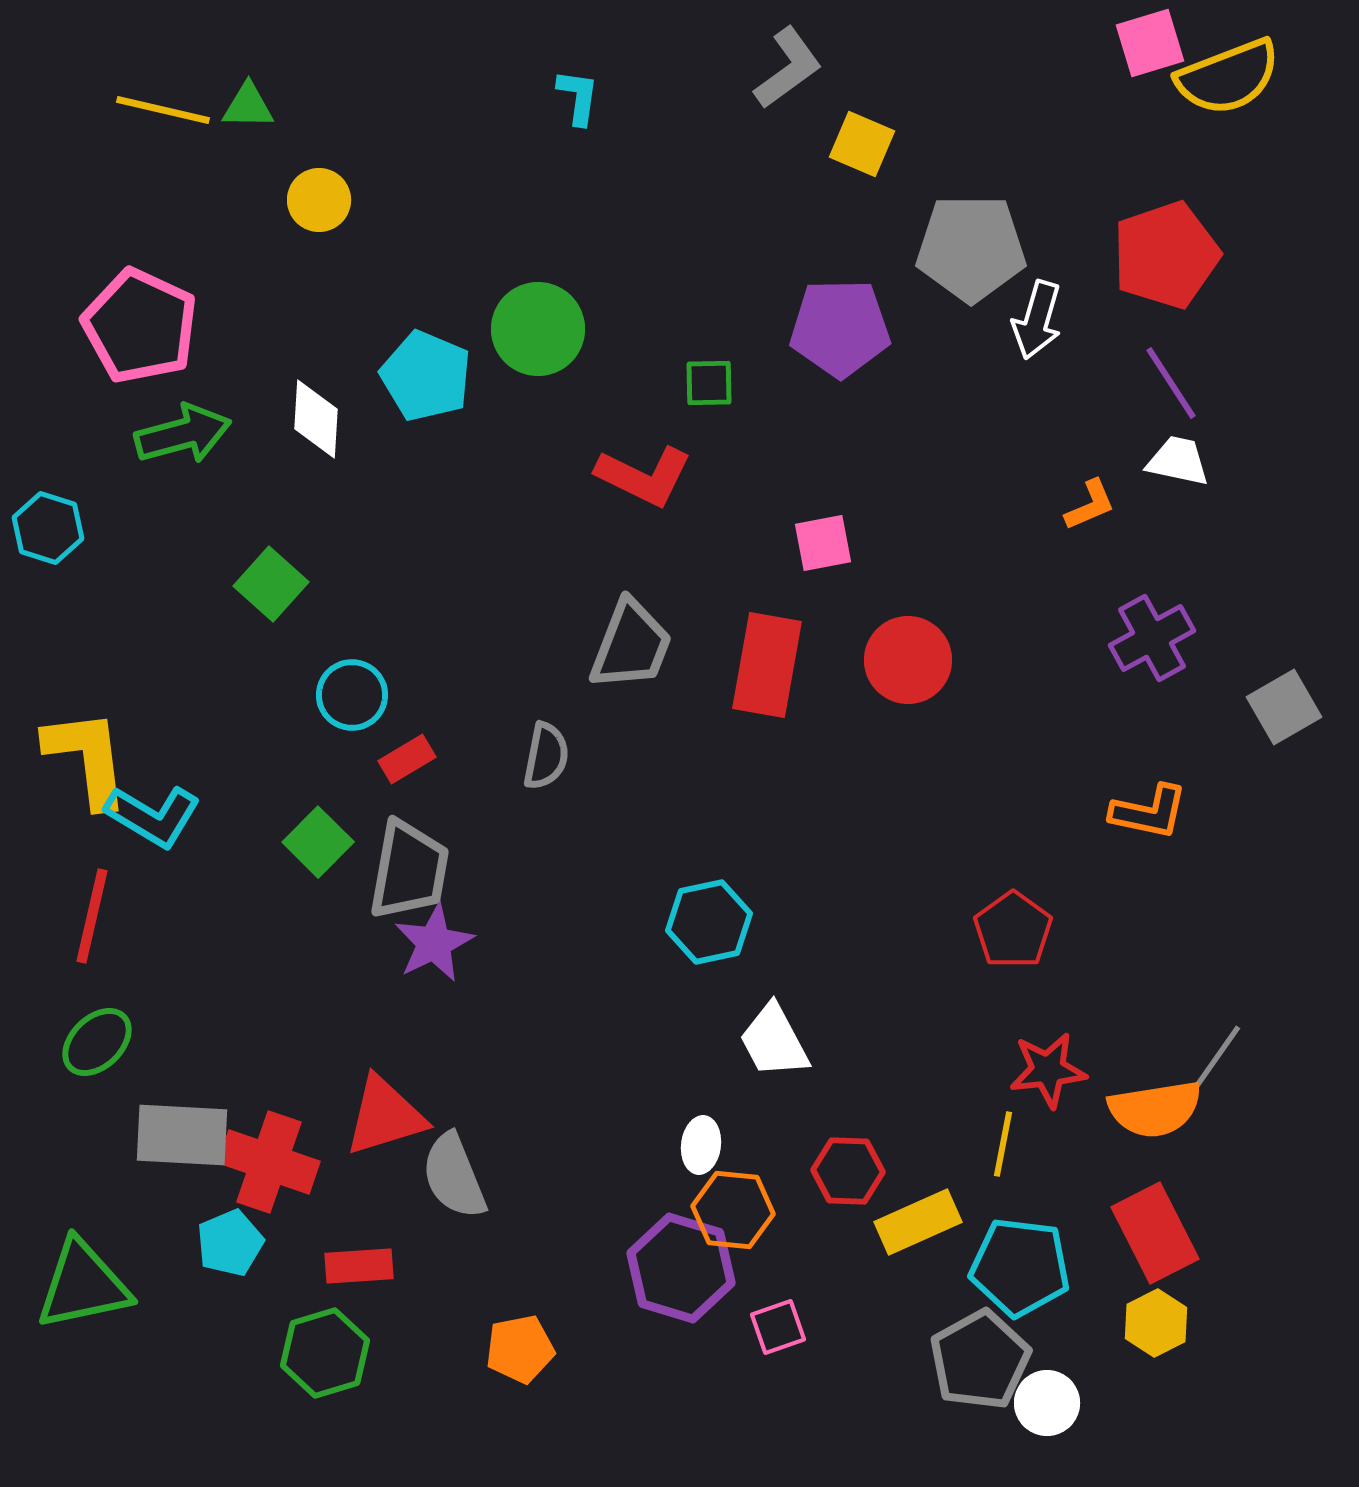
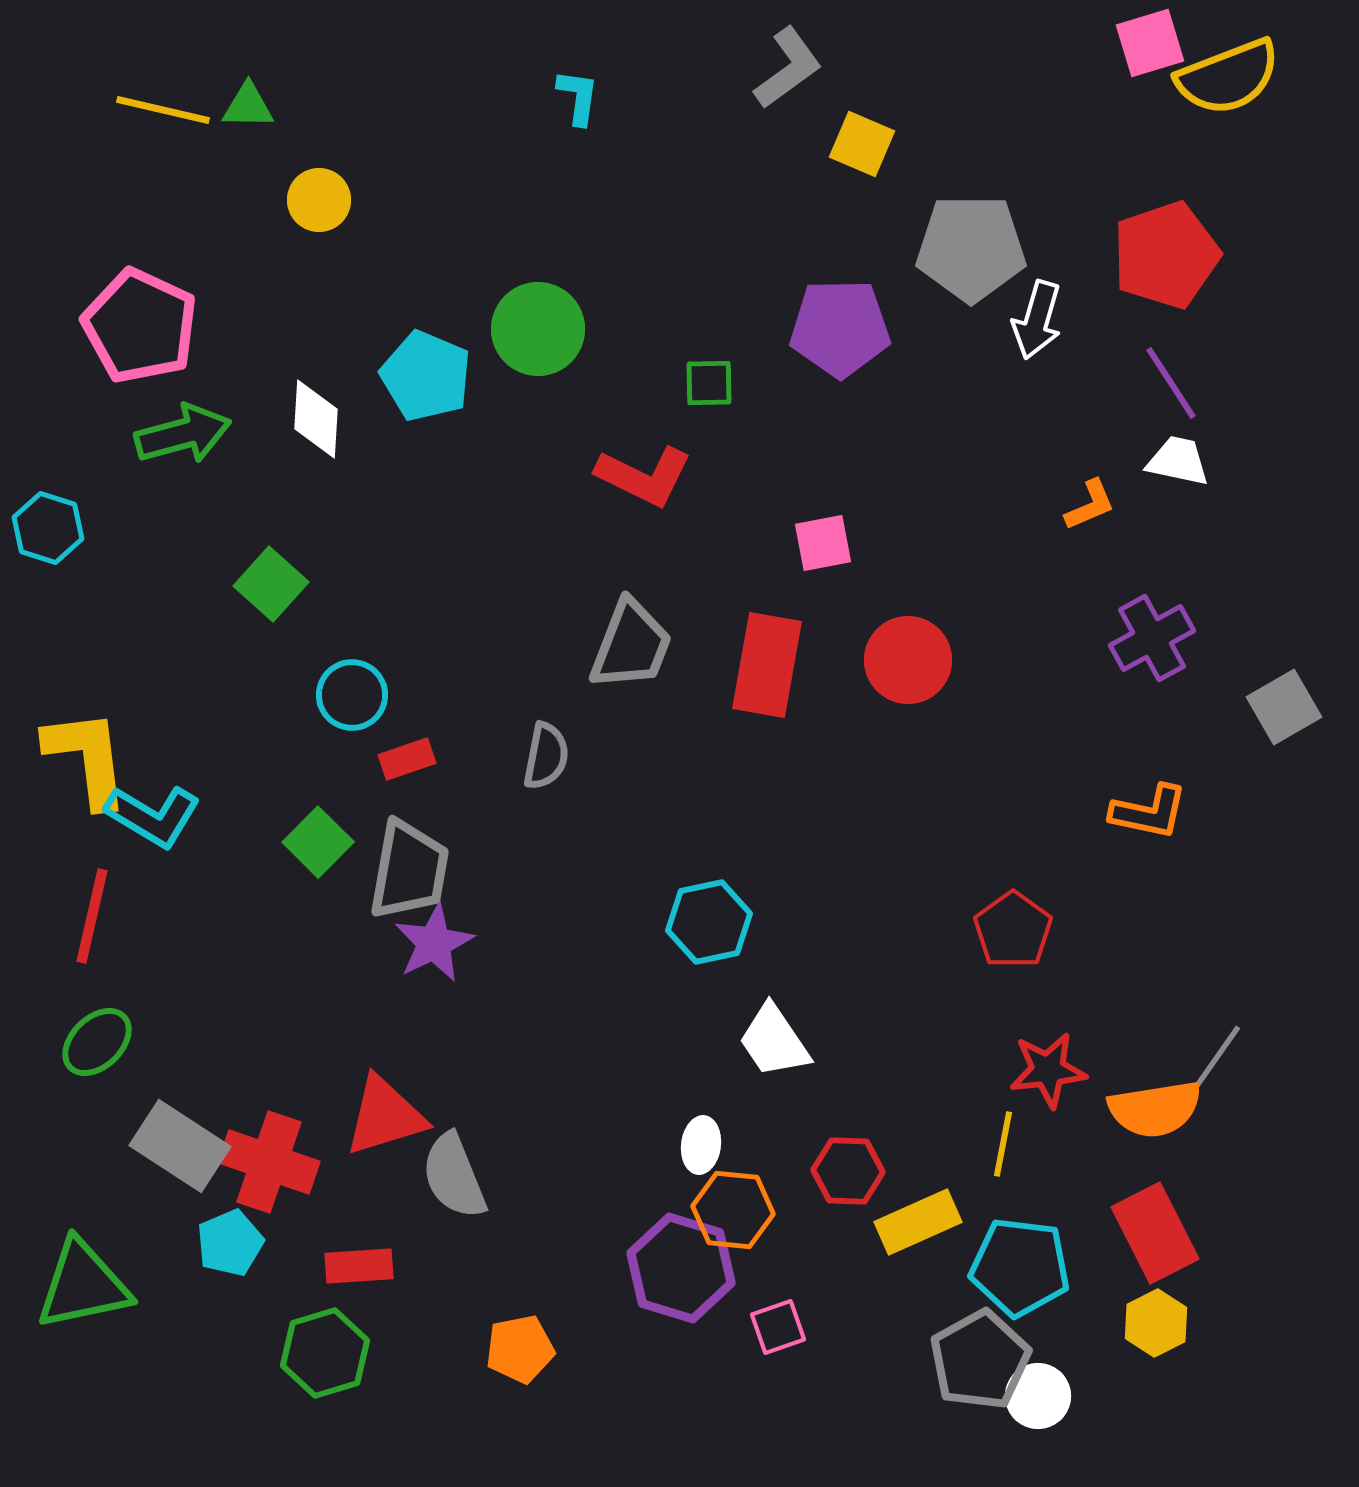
red rectangle at (407, 759): rotated 12 degrees clockwise
white trapezoid at (774, 1041): rotated 6 degrees counterclockwise
gray rectangle at (182, 1135): moved 2 px left, 11 px down; rotated 30 degrees clockwise
white circle at (1047, 1403): moved 9 px left, 7 px up
